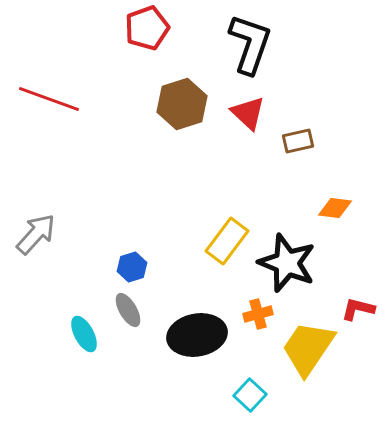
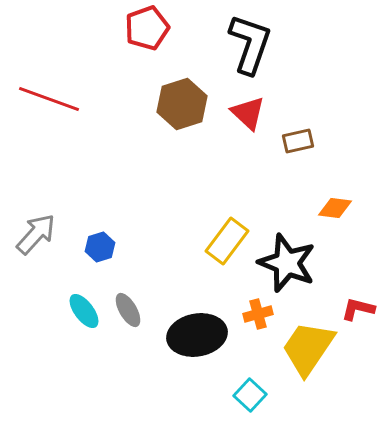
blue hexagon: moved 32 px left, 20 px up
cyan ellipse: moved 23 px up; rotated 9 degrees counterclockwise
